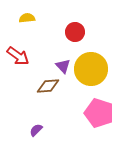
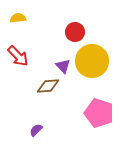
yellow semicircle: moved 9 px left
red arrow: rotated 10 degrees clockwise
yellow circle: moved 1 px right, 8 px up
